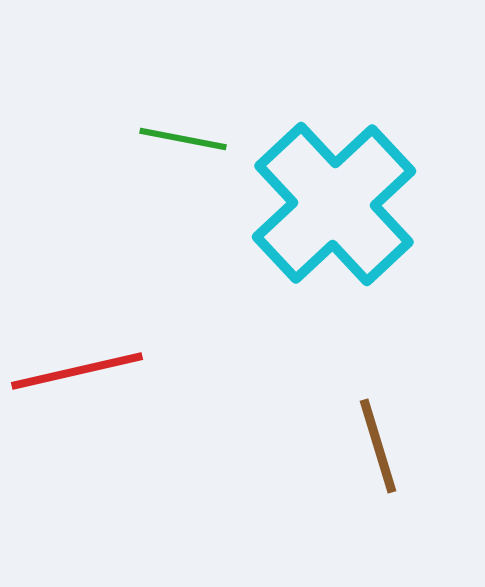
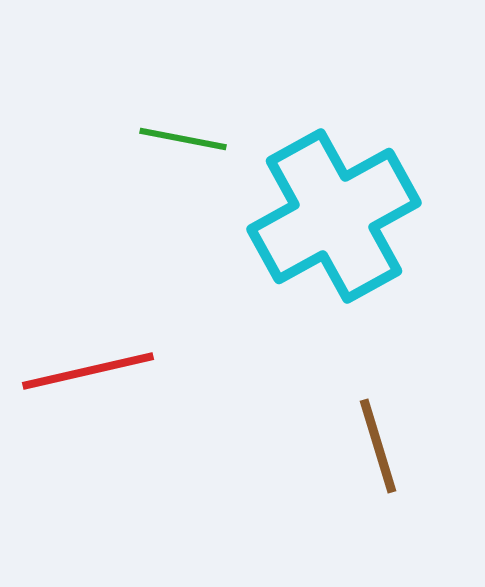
cyan cross: moved 12 px down; rotated 14 degrees clockwise
red line: moved 11 px right
